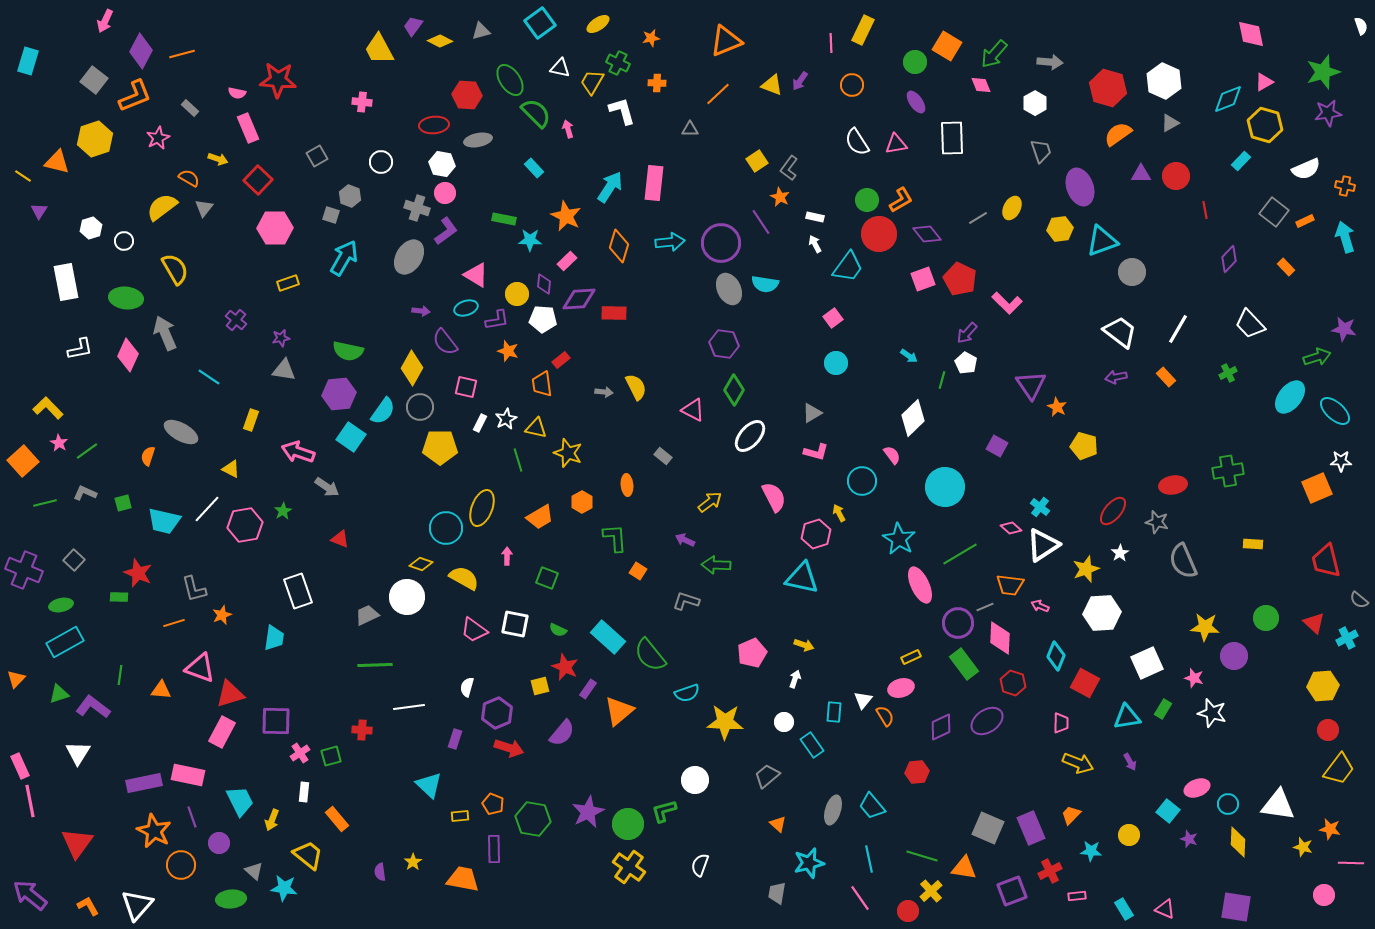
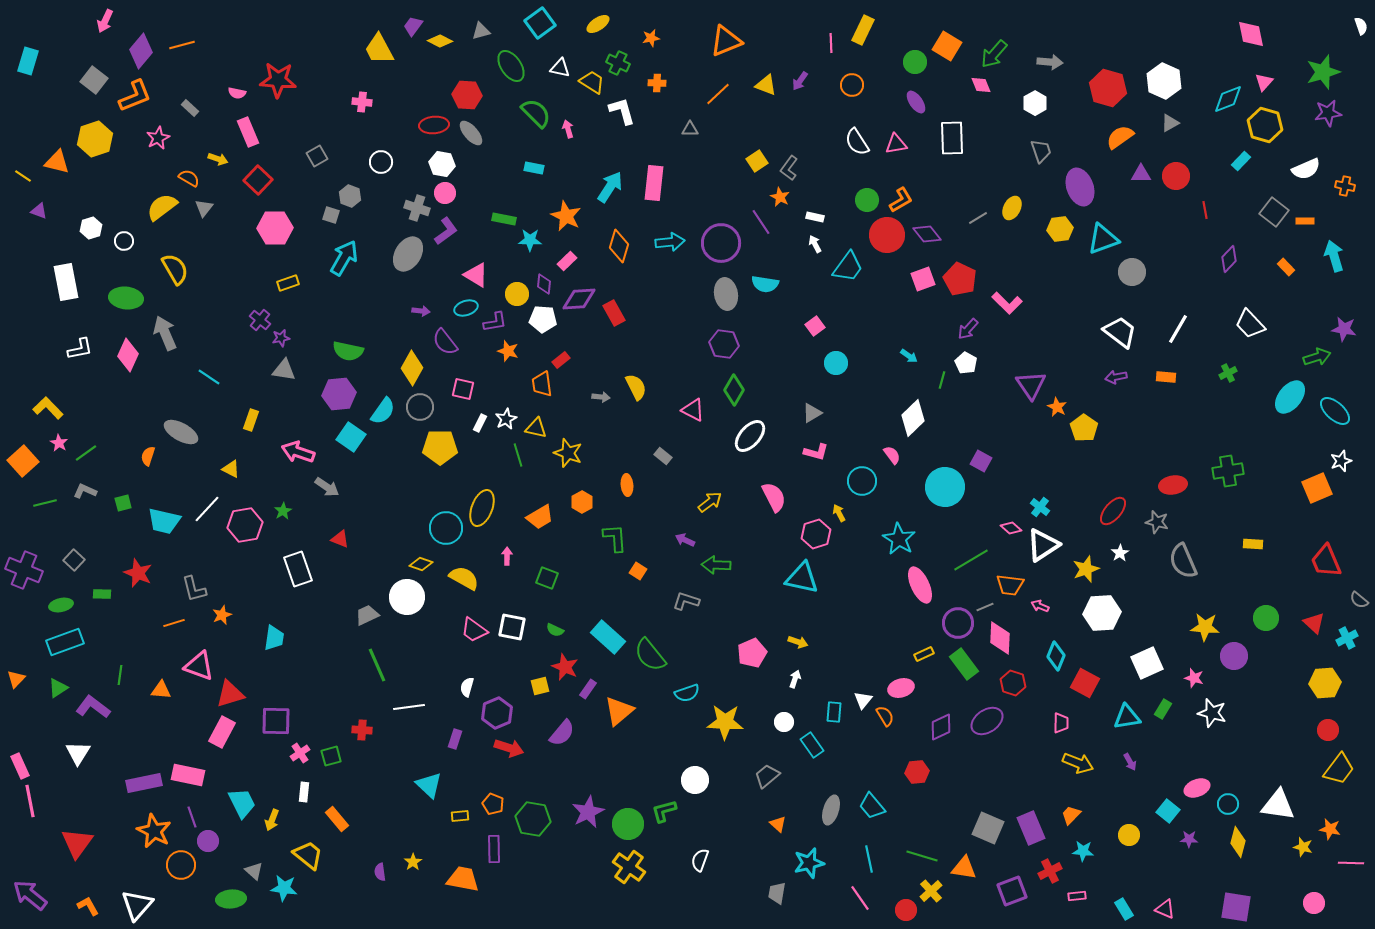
purple diamond at (141, 51): rotated 12 degrees clockwise
orange line at (182, 54): moved 9 px up
green ellipse at (510, 80): moved 1 px right, 14 px up
yellow trapezoid at (592, 82): rotated 92 degrees clockwise
pink triangle at (1264, 82): rotated 18 degrees counterclockwise
yellow triangle at (772, 85): moved 6 px left
pink rectangle at (248, 128): moved 4 px down
orange semicircle at (1118, 134): moved 2 px right, 3 px down
gray ellipse at (478, 140): moved 7 px left, 7 px up; rotated 60 degrees clockwise
cyan rectangle at (534, 168): rotated 36 degrees counterclockwise
purple triangle at (39, 211): rotated 42 degrees counterclockwise
orange rectangle at (1305, 221): rotated 24 degrees clockwise
red circle at (879, 234): moved 8 px right, 1 px down
cyan arrow at (1345, 237): moved 11 px left, 19 px down
cyan triangle at (1102, 241): moved 1 px right, 2 px up
gray ellipse at (409, 257): moved 1 px left, 3 px up
gray ellipse at (729, 289): moved 3 px left, 5 px down; rotated 16 degrees clockwise
red rectangle at (614, 313): rotated 60 degrees clockwise
pink square at (833, 318): moved 18 px left, 8 px down
purple cross at (236, 320): moved 24 px right
purple L-shape at (497, 320): moved 2 px left, 2 px down
purple arrow at (967, 333): moved 1 px right, 4 px up
orange rectangle at (1166, 377): rotated 42 degrees counterclockwise
pink square at (466, 387): moved 3 px left, 2 px down
gray arrow at (604, 392): moved 3 px left, 5 px down
purple square at (997, 446): moved 16 px left, 15 px down
yellow pentagon at (1084, 446): moved 18 px up; rotated 20 degrees clockwise
green line at (87, 451): moved 1 px left, 2 px down
green line at (518, 460): moved 5 px up
white star at (1341, 461): rotated 20 degrees counterclockwise
gray L-shape at (85, 493): moved 2 px up
green line at (960, 554): moved 11 px right, 6 px down
red trapezoid at (1326, 561): rotated 9 degrees counterclockwise
white rectangle at (298, 591): moved 22 px up
green rectangle at (119, 597): moved 17 px left, 3 px up
white square at (515, 624): moved 3 px left, 3 px down
green semicircle at (558, 630): moved 3 px left
cyan rectangle at (65, 642): rotated 9 degrees clockwise
yellow arrow at (804, 645): moved 6 px left, 3 px up
yellow rectangle at (911, 657): moved 13 px right, 3 px up
green line at (375, 665): moved 2 px right; rotated 68 degrees clockwise
pink triangle at (200, 668): moved 1 px left, 2 px up
yellow hexagon at (1323, 686): moved 2 px right, 3 px up
green triangle at (59, 694): moved 1 px left, 6 px up; rotated 15 degrees counterclockwise
cyan trapezoid at (240, 801): moved 2 px right, 2 px down
gray ellipse at (833, 810): moved 2 px left
purple star at (1189, 839): rotated 18 degrees counterclockwise
yellow diamond at (1238, 842): rotated 12 degrees clockwise
purple circle at (219, 843): moved 11 px left, 2 px up
cyan star at (1091, 851): moved 8 px left
white semicircle at (700, 865): moved 5 px up
pink circle at (1324, 895): moved 10 px left, 8 px down
red circle at (908, 911): moved 2 px left, 1 px up
